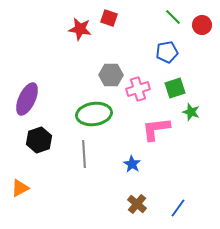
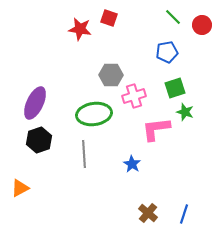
pink cross: moved 4 px left, 7 px down
purple ellipse: moved 8 px right, 4 px down
green star: moved 6 px left
brown cross: moved 11 px right, 9 px down
blue line: moved 6 px right, 6 px down; rotated 18 degrees counterclockwise
